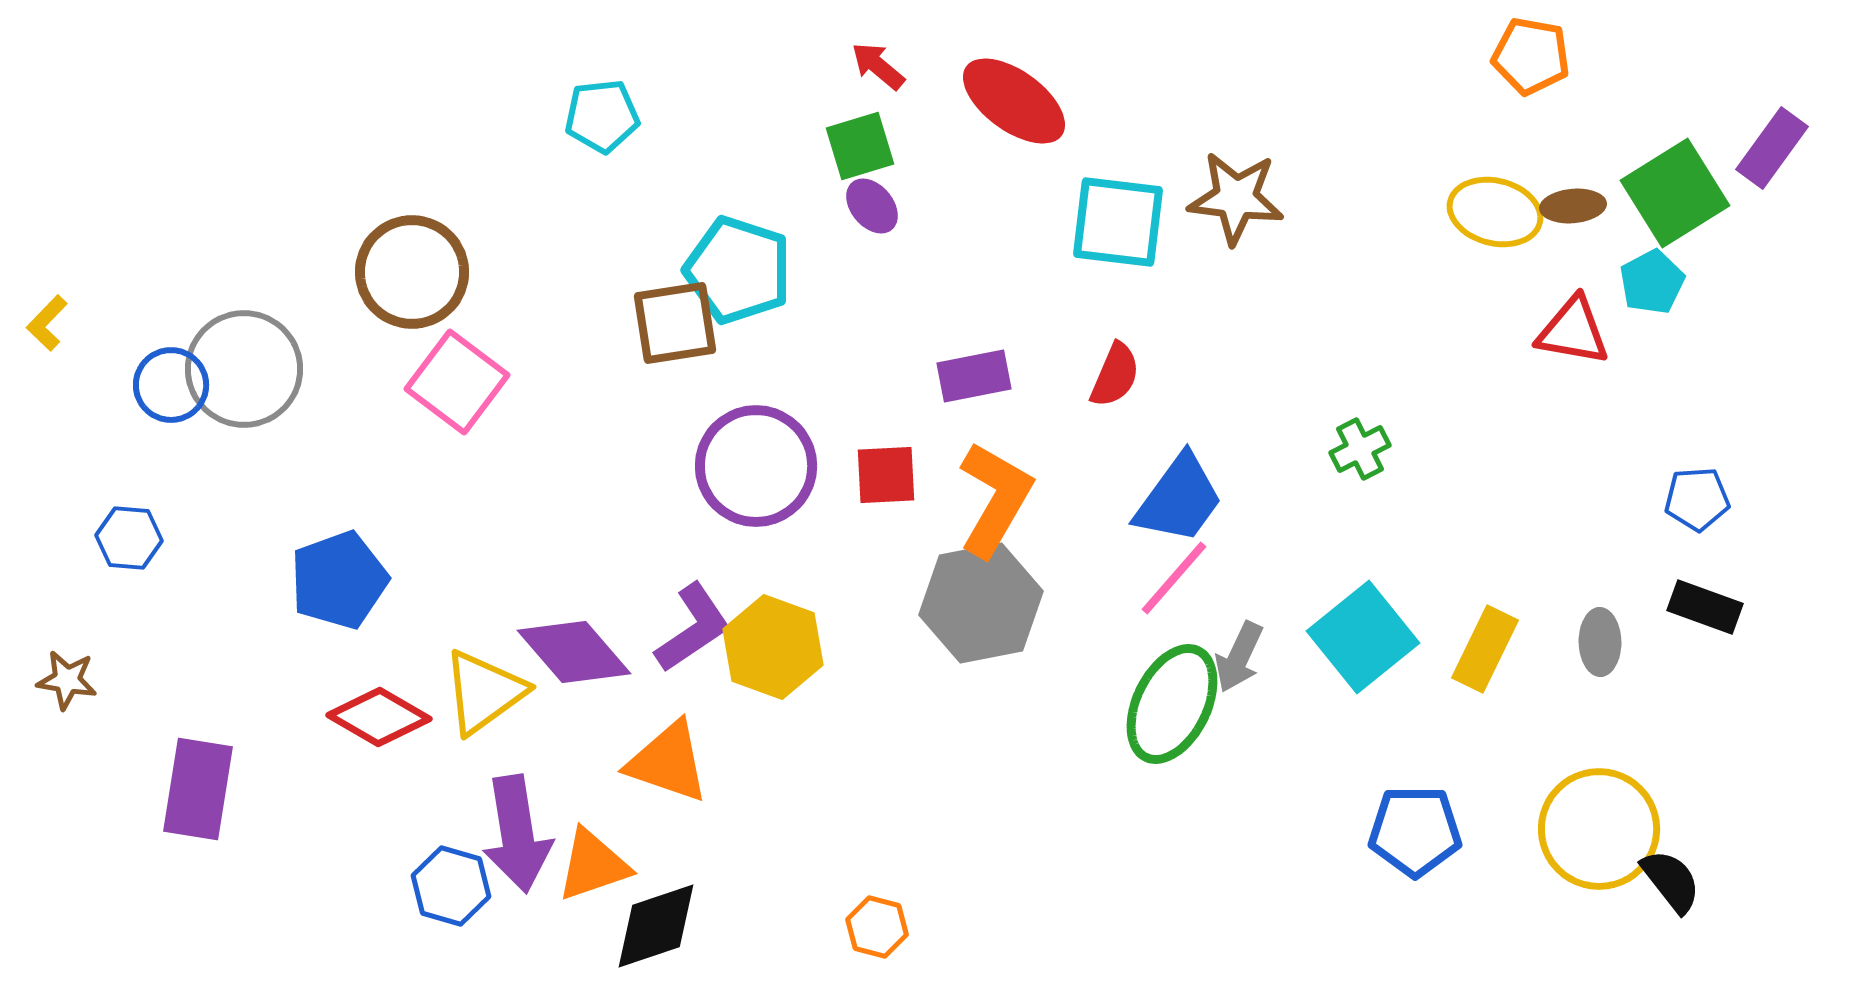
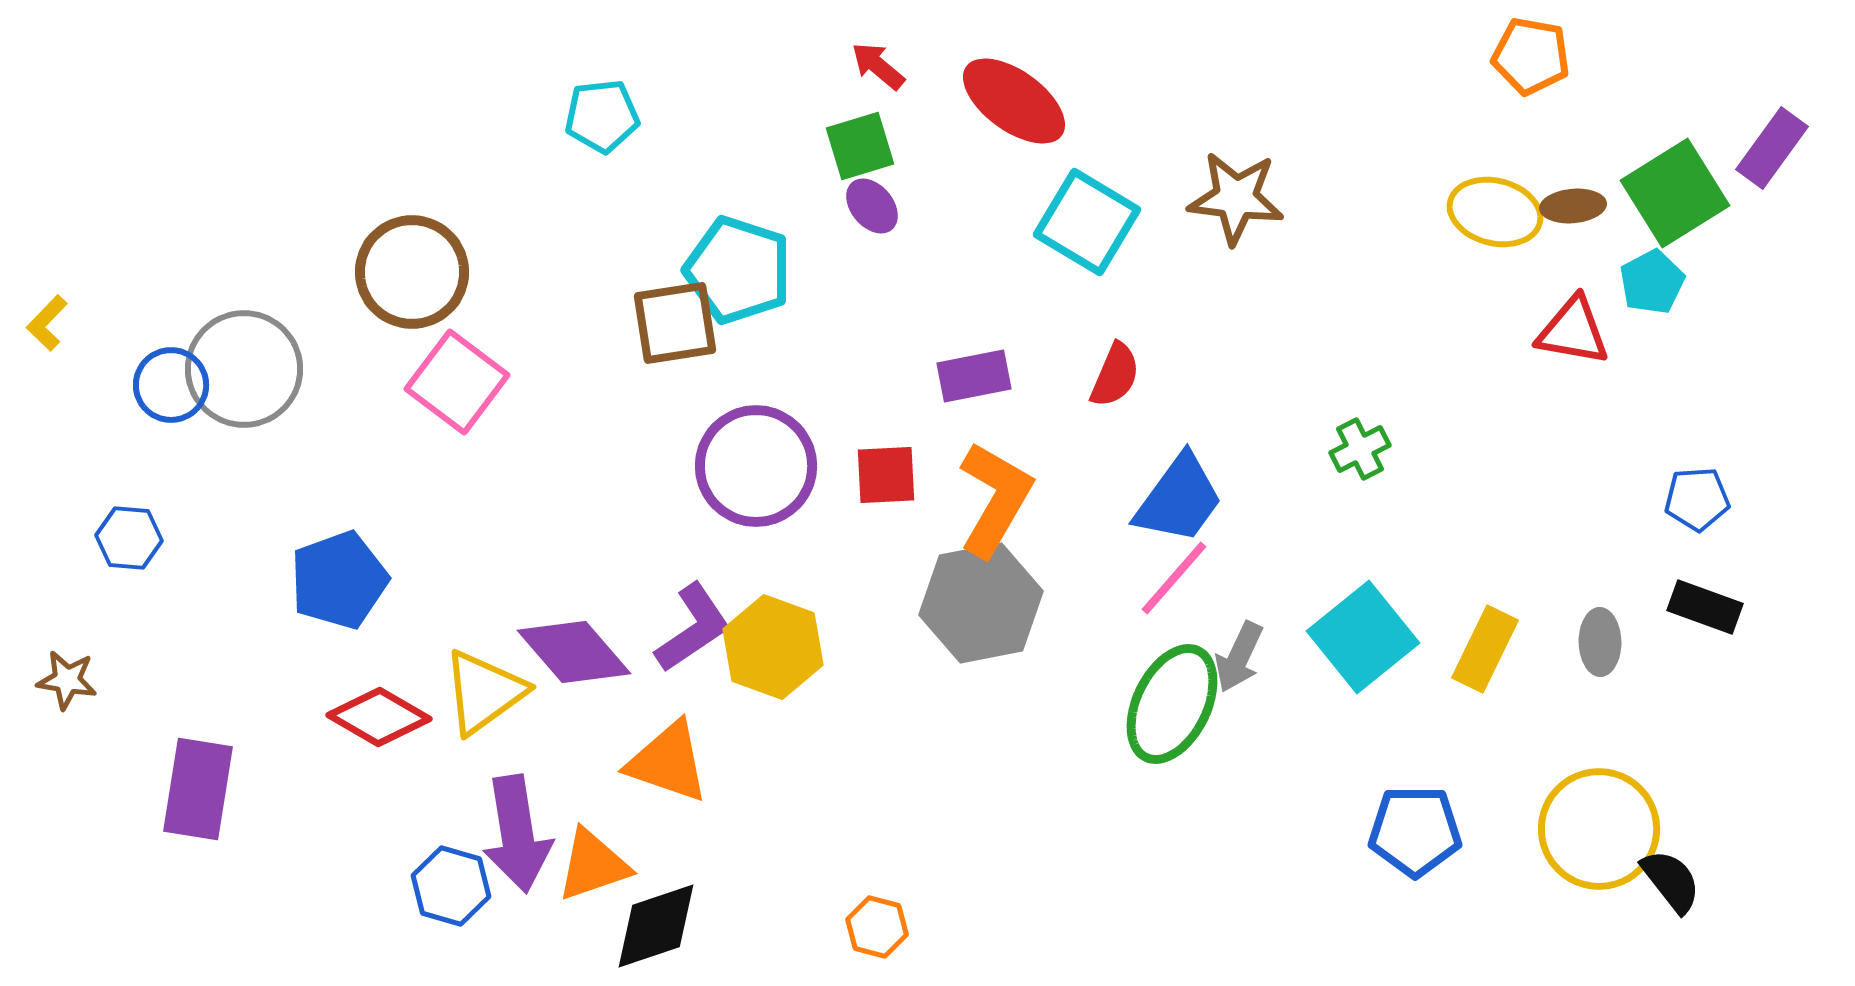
cyan square at (1118, 222): moved 31 px left; rotated 24 degrees clockwise
